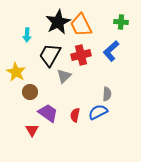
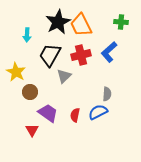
blue L-shape: moved 2 px left, 1 px down
